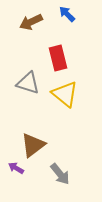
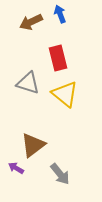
blue arrow: moved 7 px left; rotated 24 degrees clockwise
